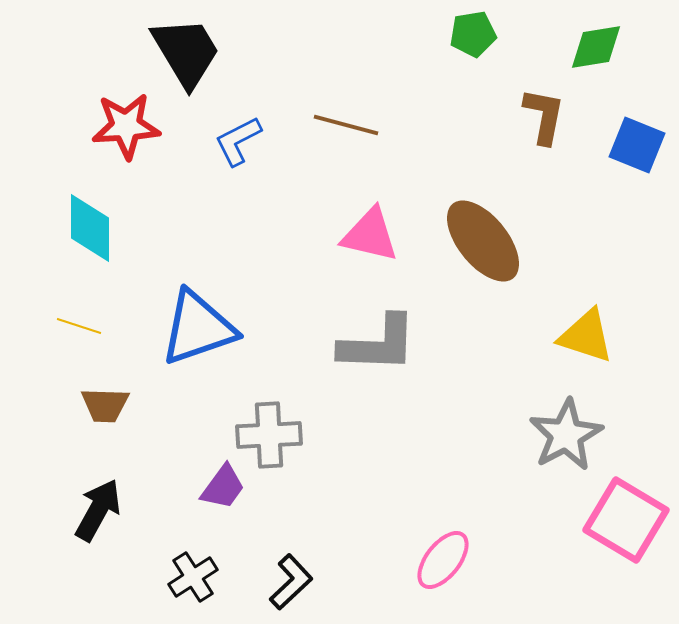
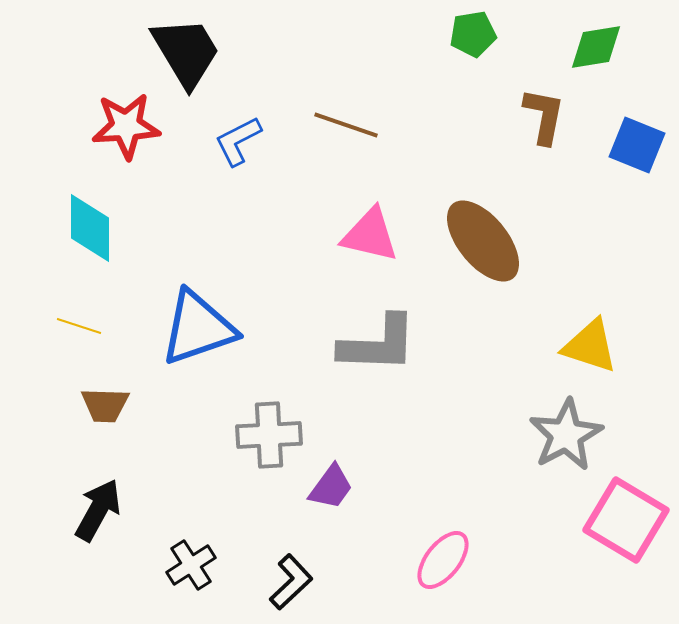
brown line: rotated 4 degrees clockwise
yellow triangle: moved 4 px right, 10 px down
purple trapezoid: moved 108 px right
black cross: moved 2 px left, 12 px up
